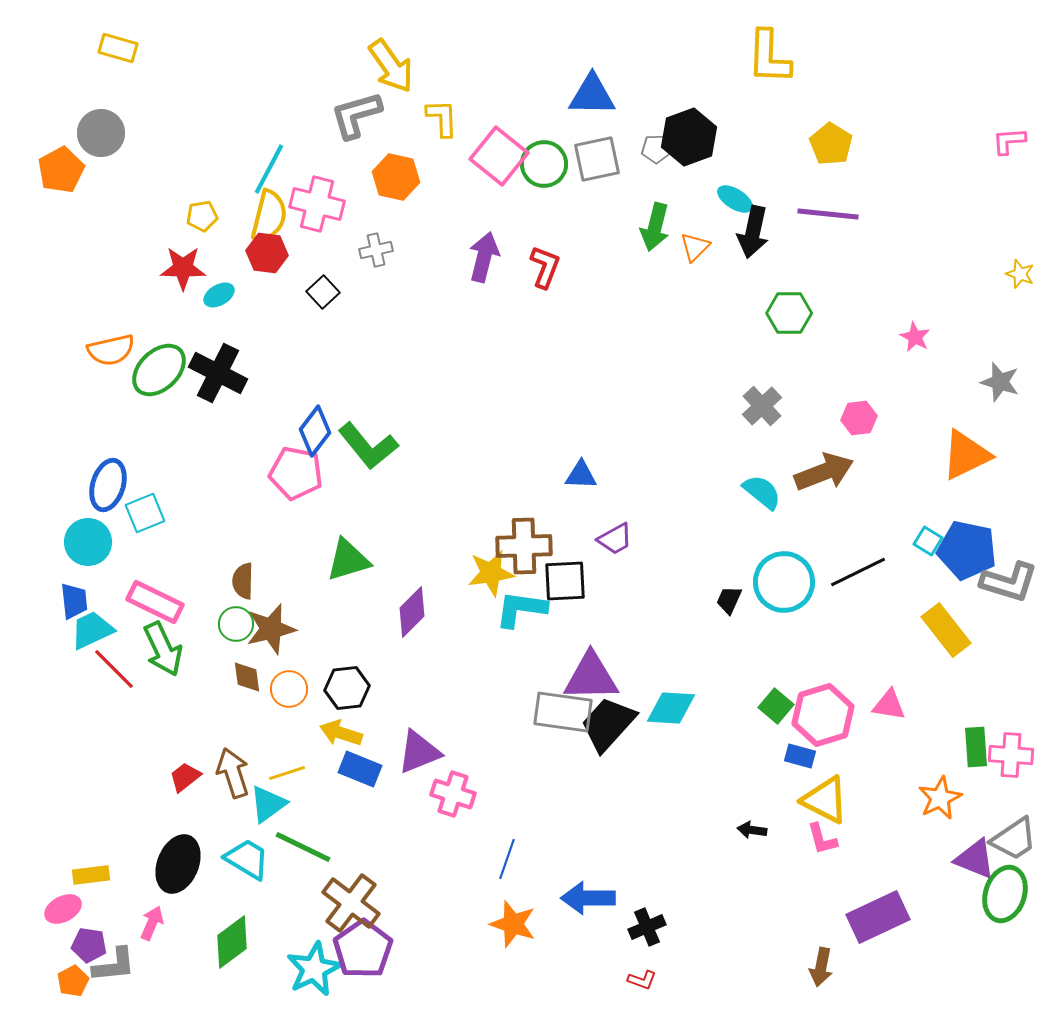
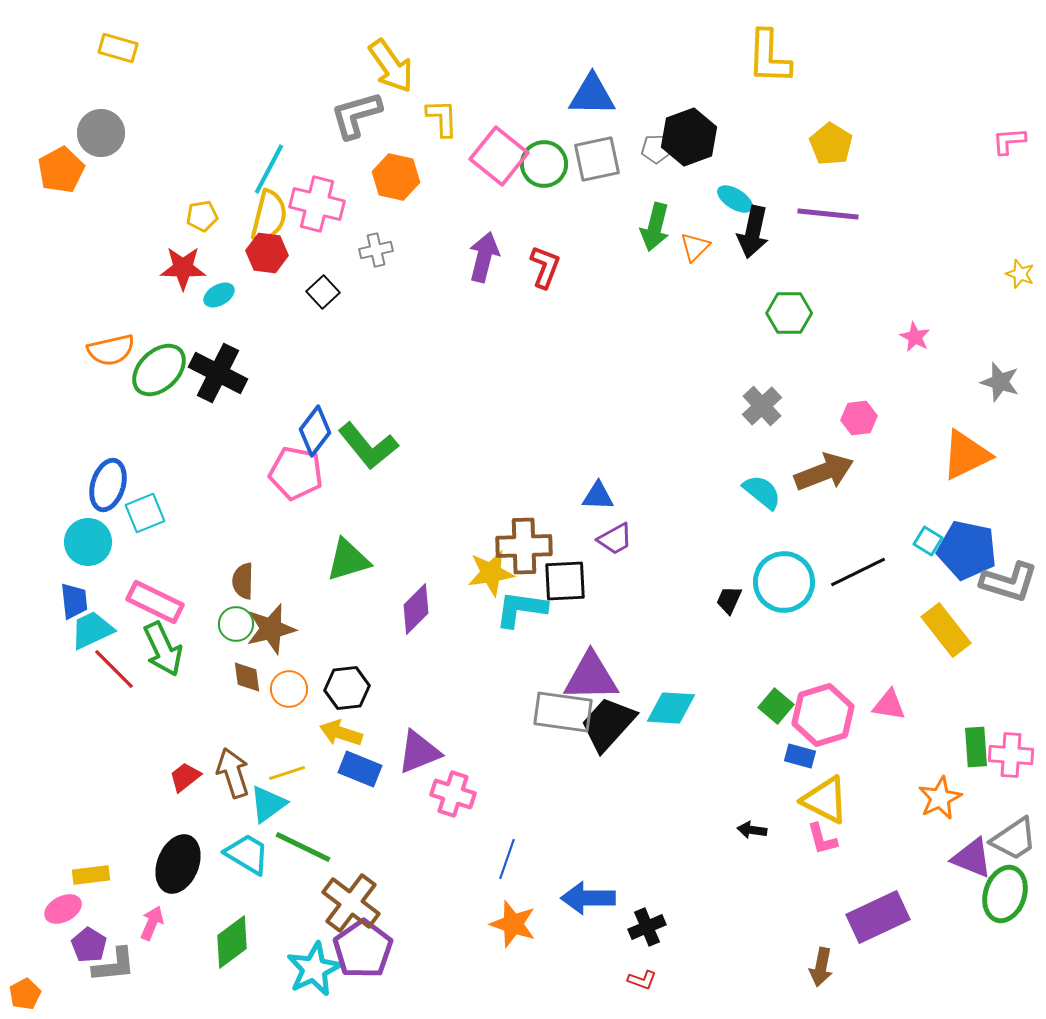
blue triangle at (581, 475): moved 17 px right, 21 px down
purple diamond at (412, 612): moved 4 px right, 3 px up
cyan trapezoid at (247, 859): moved 5 px up
purple triangle at (975, 859): moved 3 px left, 1 px up
purple pentagon at (89, 945): rotated 24 degrees clockwise
orange pentagon at (73, 981): moved 48 px left, 13 px down
